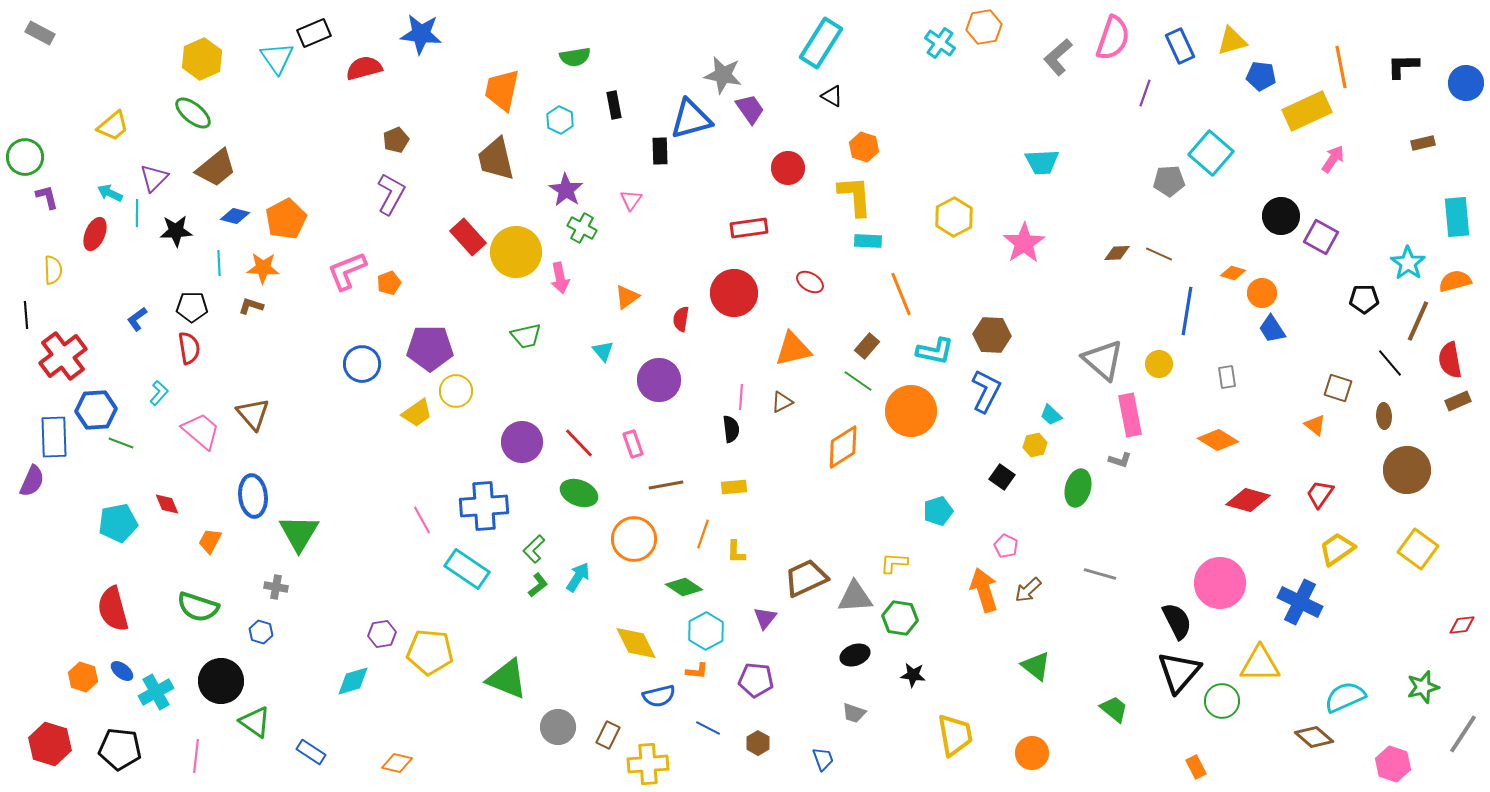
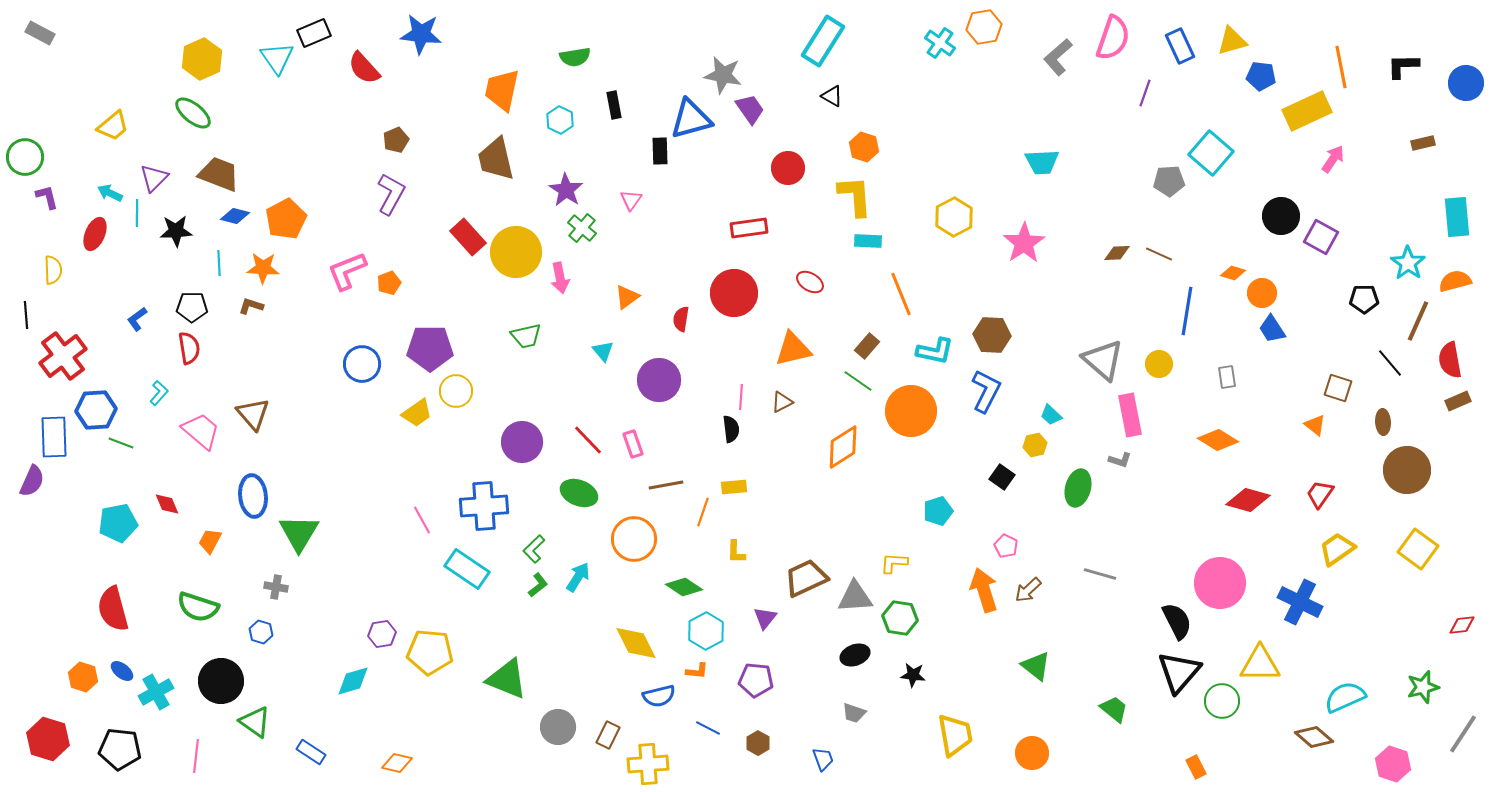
cyan rectangle at (821, 43): moved 2 px right, 2 px up
red semicircle at (364, 68): rotated 117 degrees counterclockwise
brown trapezoid at (216, 168): moved 3 px right, 6 px down; rotated 120 degrees counterclockwise
green cross at (582, 228): rotated 12 degrees clockwise
brown ellipse at (1384, 416): moved 1 px left, 6 px down
red line at (579, 443): moved 9 px right, 3 px up
orange line at (703, 534): moved 22 px up
red hexagon at (50, 744): moved 2 px left, 5 px up
